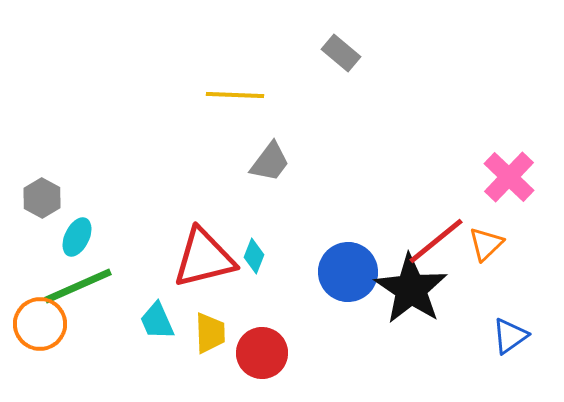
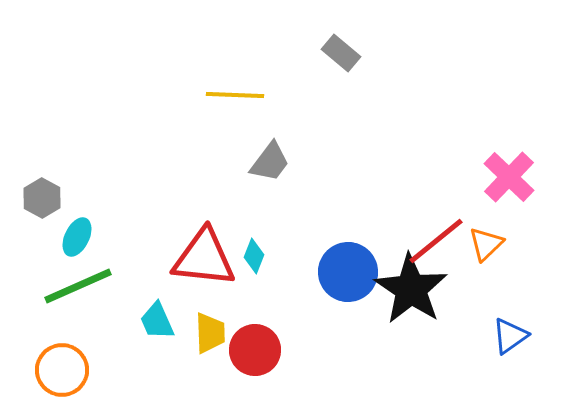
red triangle: rotated 20 degrees clockwise
orange circle: moved 22 px right, 46 px down
red circle: moved 7 px left, 3 px up
